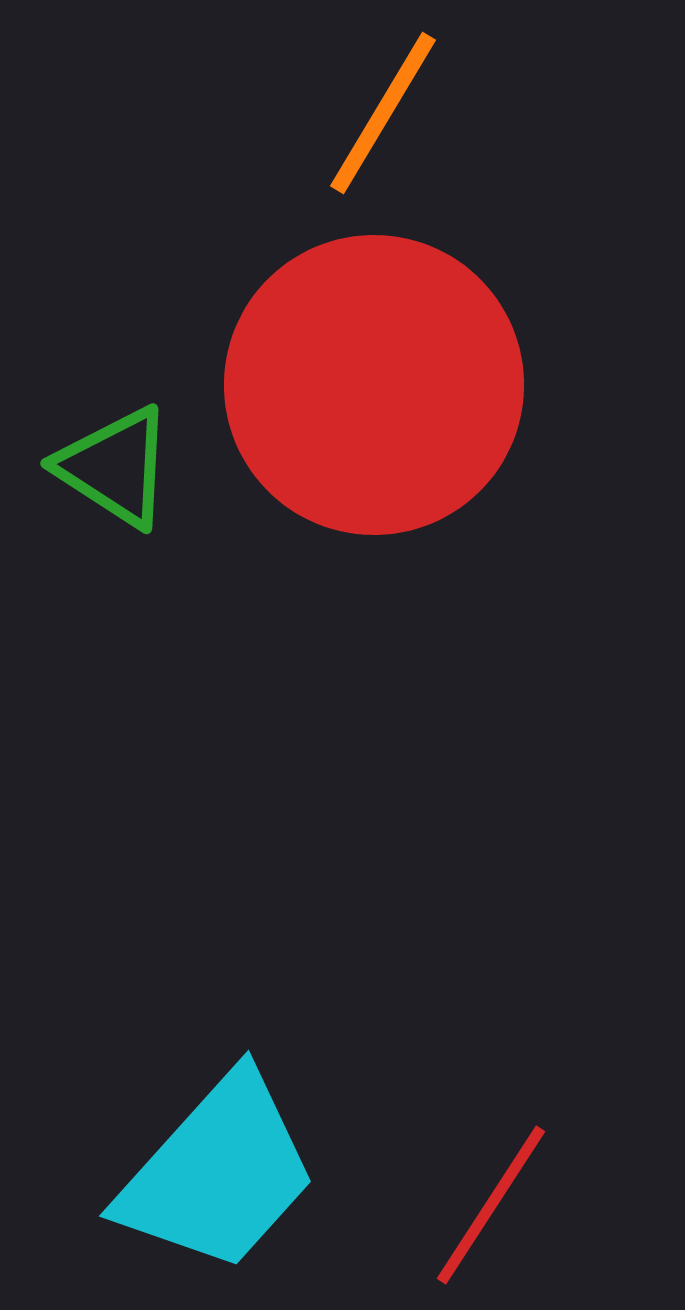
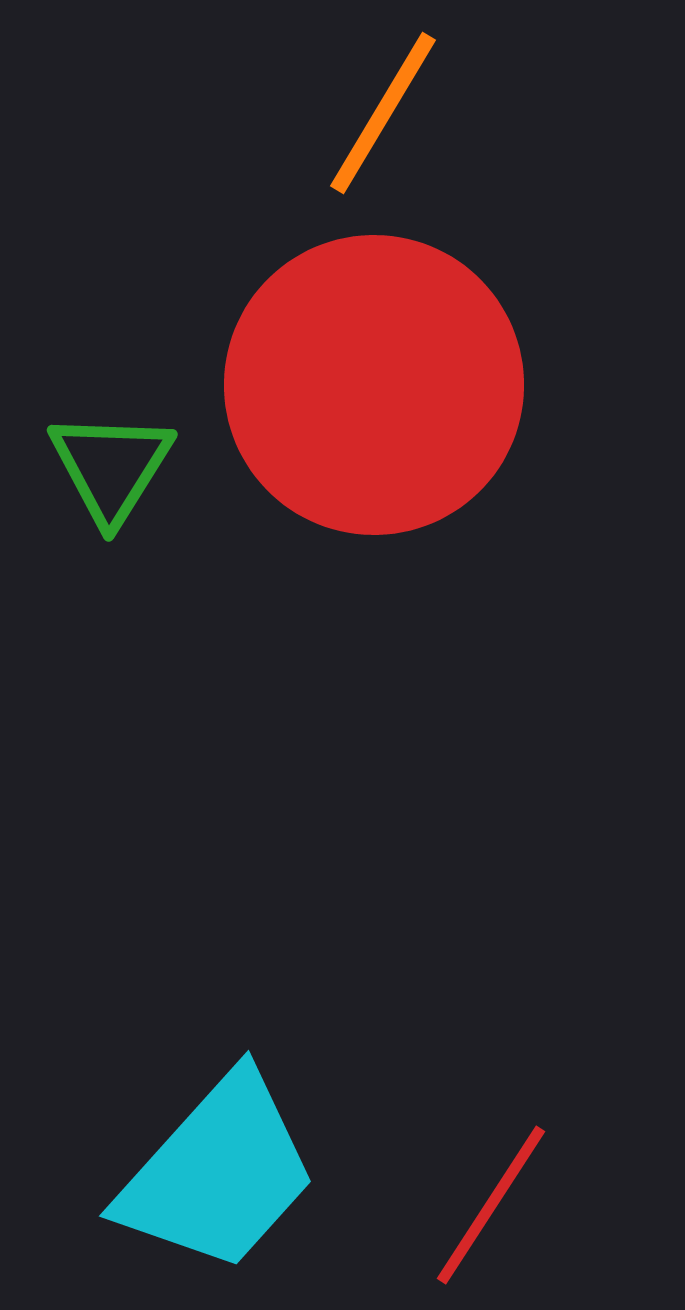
green triangle: moved 4 px left; rotated 29 degrees clockwise
